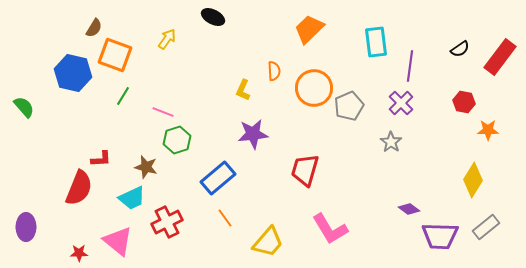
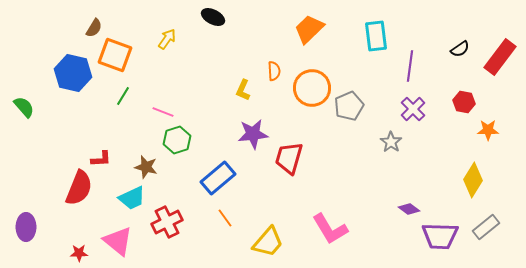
cyan rectangle: moved 6 px up
orange circle: moved 2 px left
purple cross: moved 12 px right, 6 px down
red trapezoid: moved 16 px left, 12 px up
